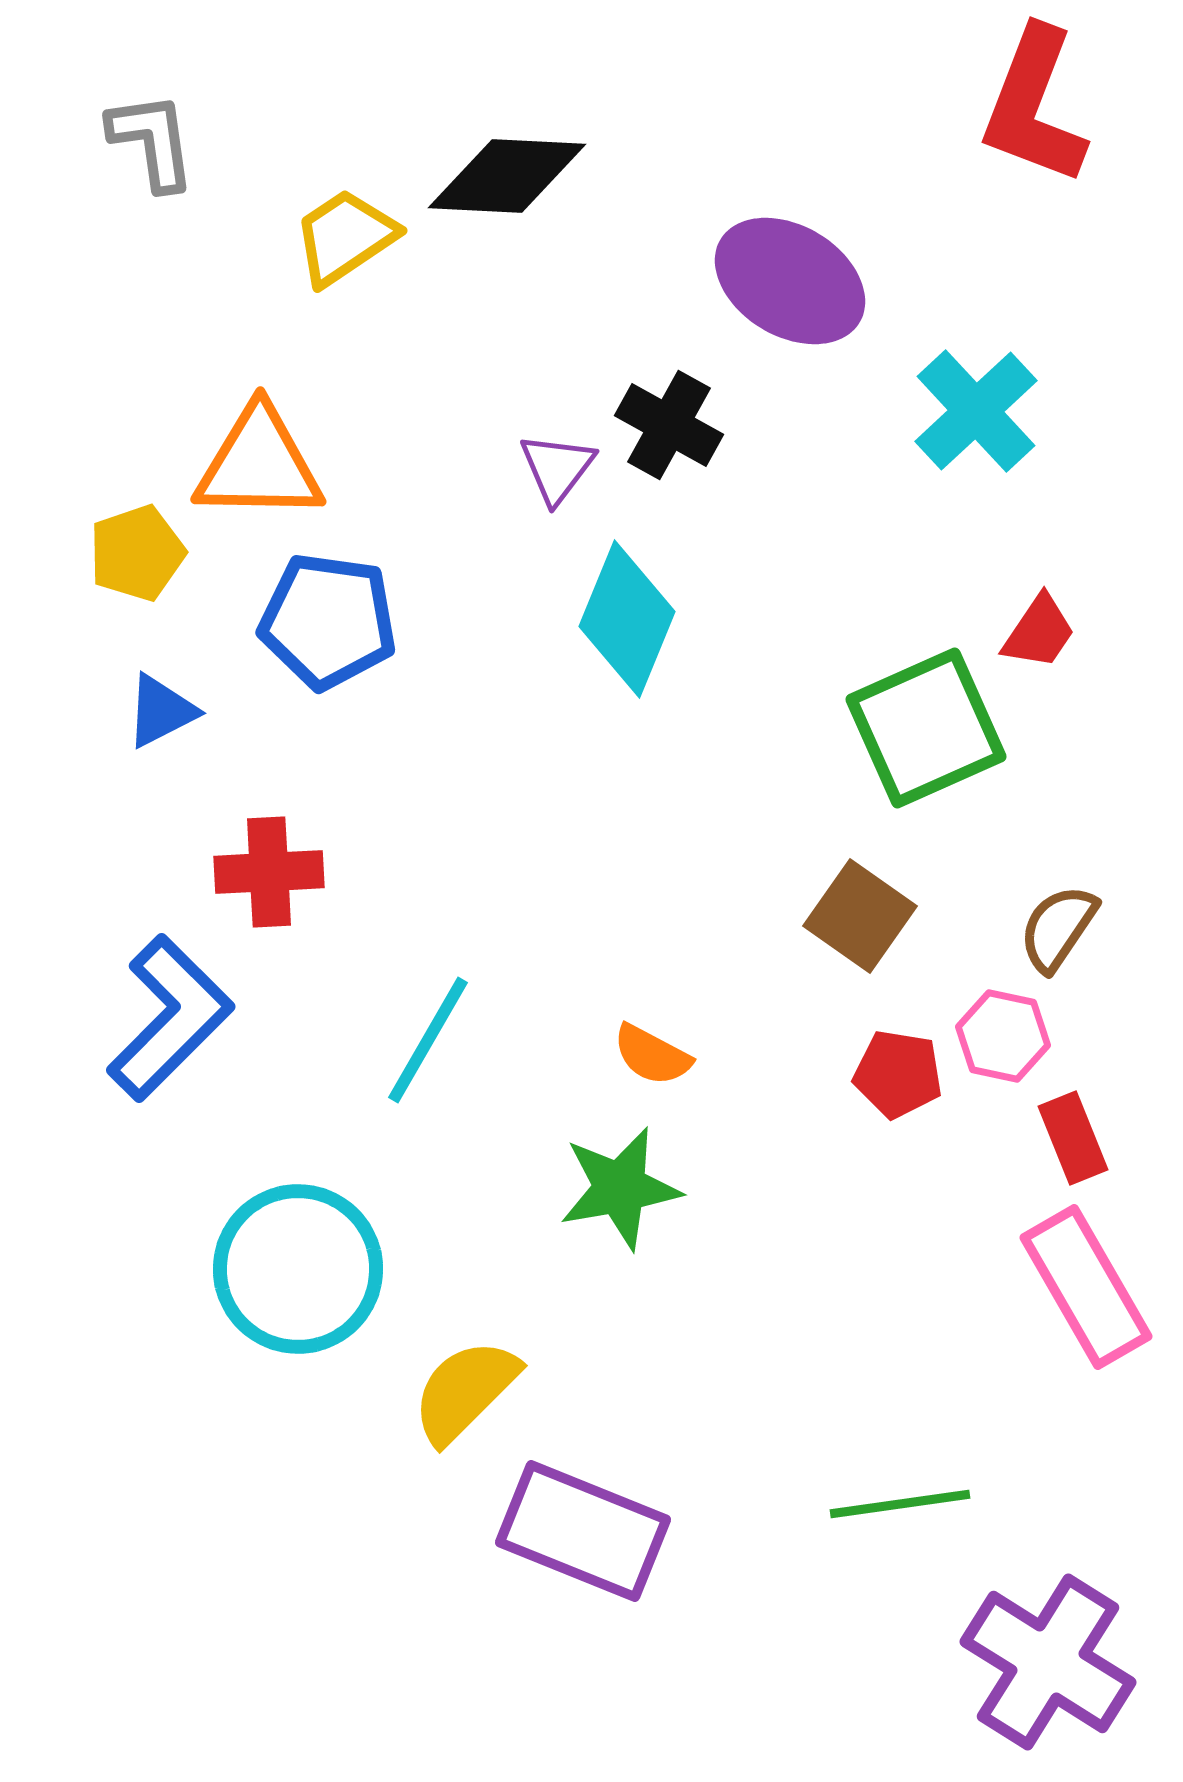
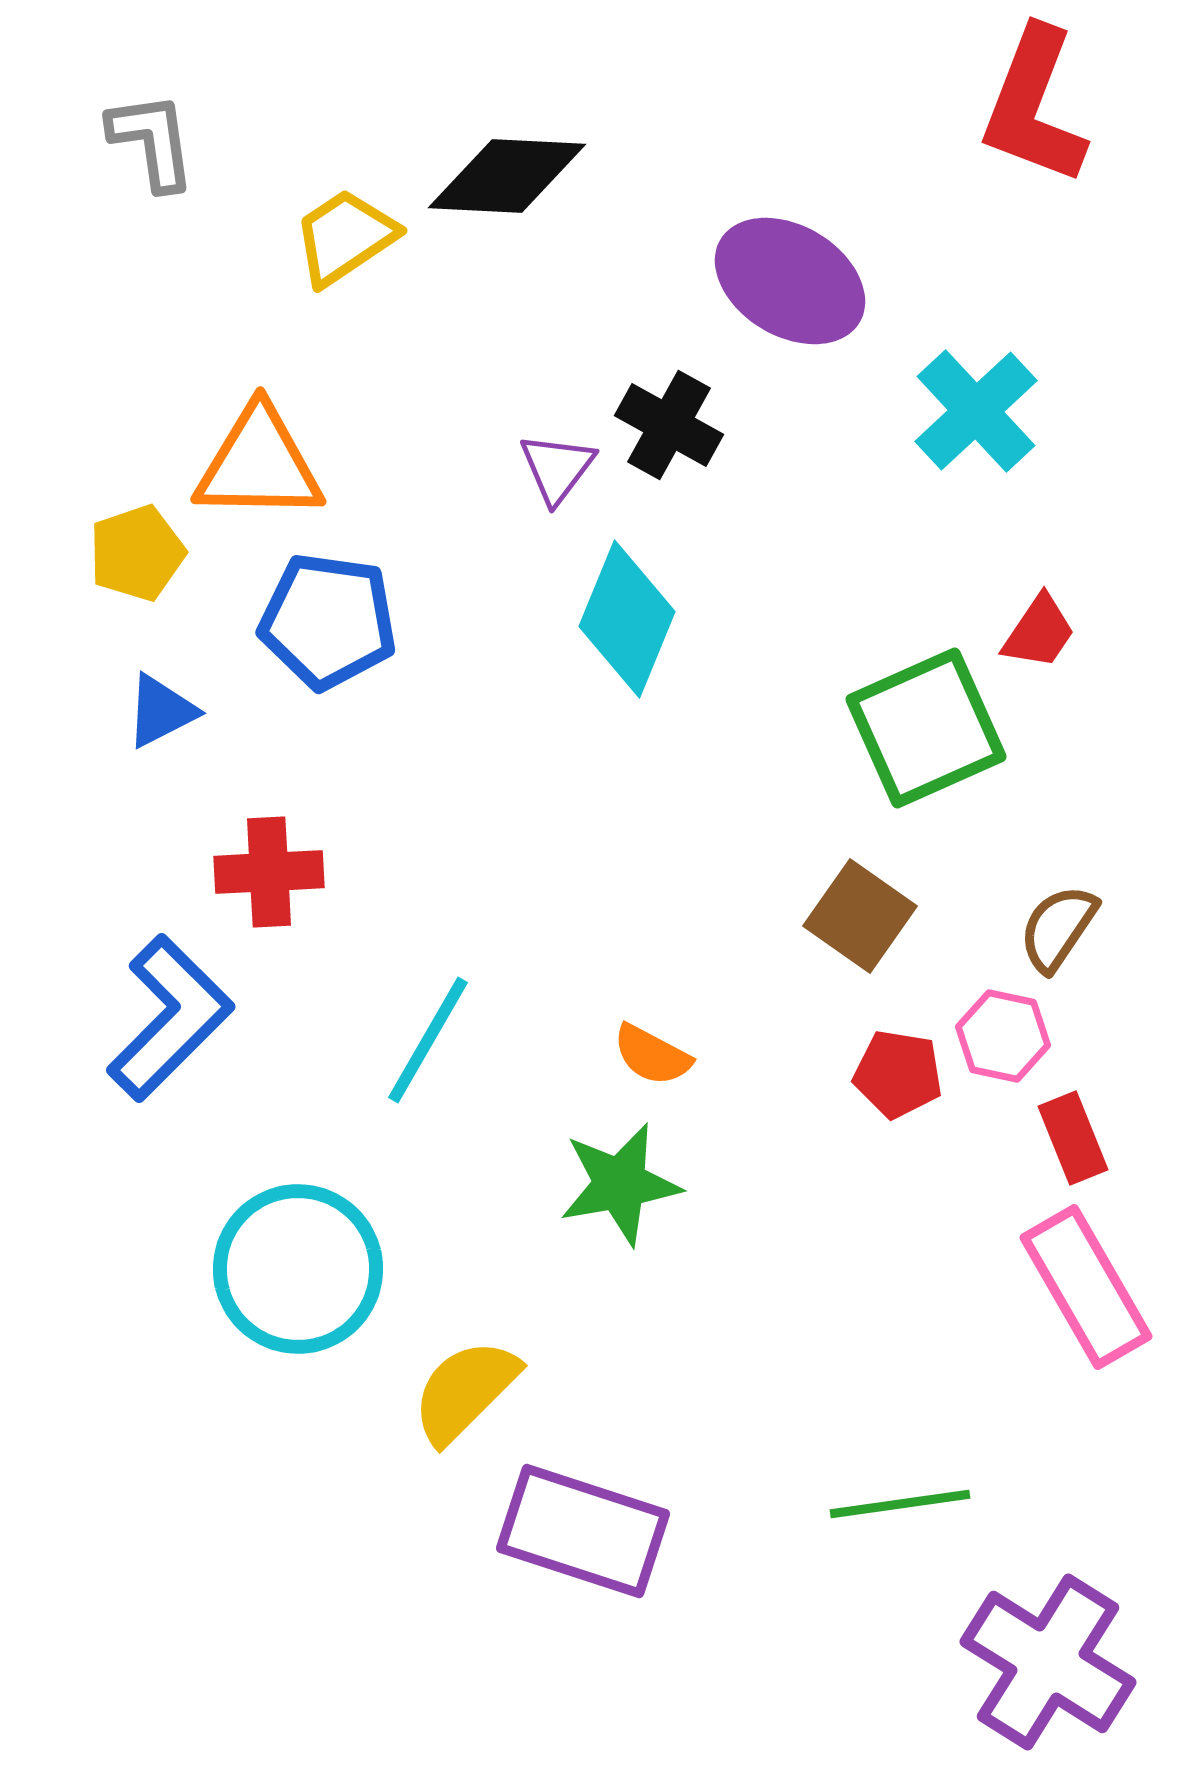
green star: moved 4 px up
purple rectangle: rotated 4 degrees counterclockwise
